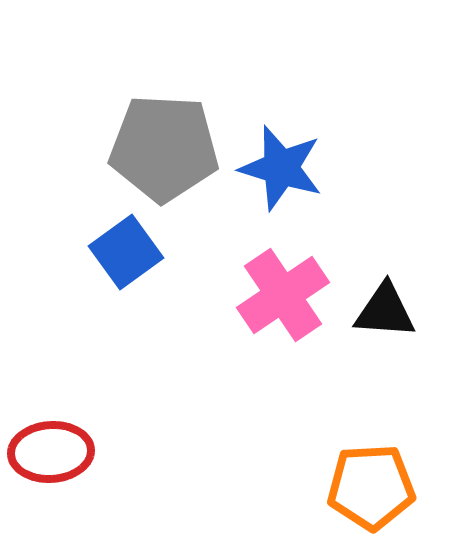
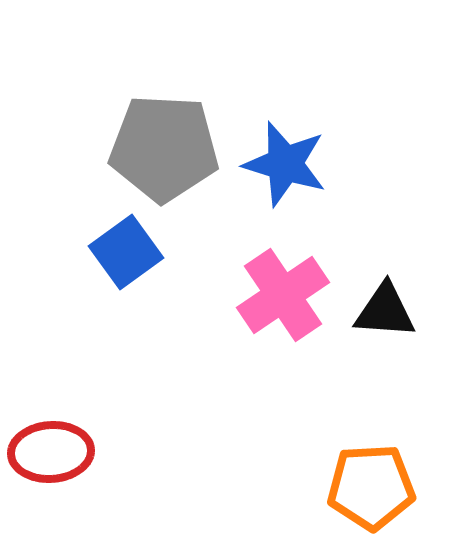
blue star: moved 4 px right, 4 px up
